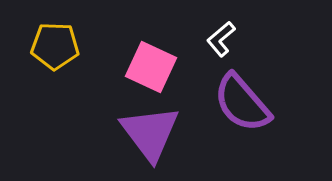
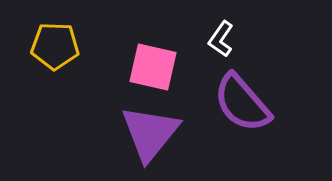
white L-shape: rotated 15 degrees counterclockwise
pink square: moved 2 px right; rotated 12 degrees counterclockwise
purple triangle: rotated 16 degrees clockwise
